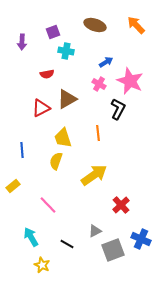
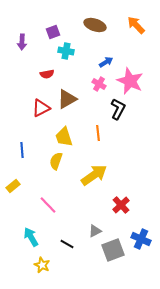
yellow trapezoid: moved 1 px right, 1 px up
